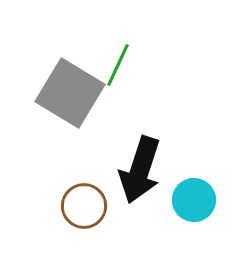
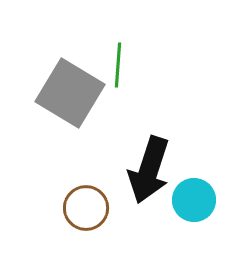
green line: rotated 21 degrees counterclockwise
black arrow: moved 9 px right
brown circle: moved 2 px right, 2 px down
